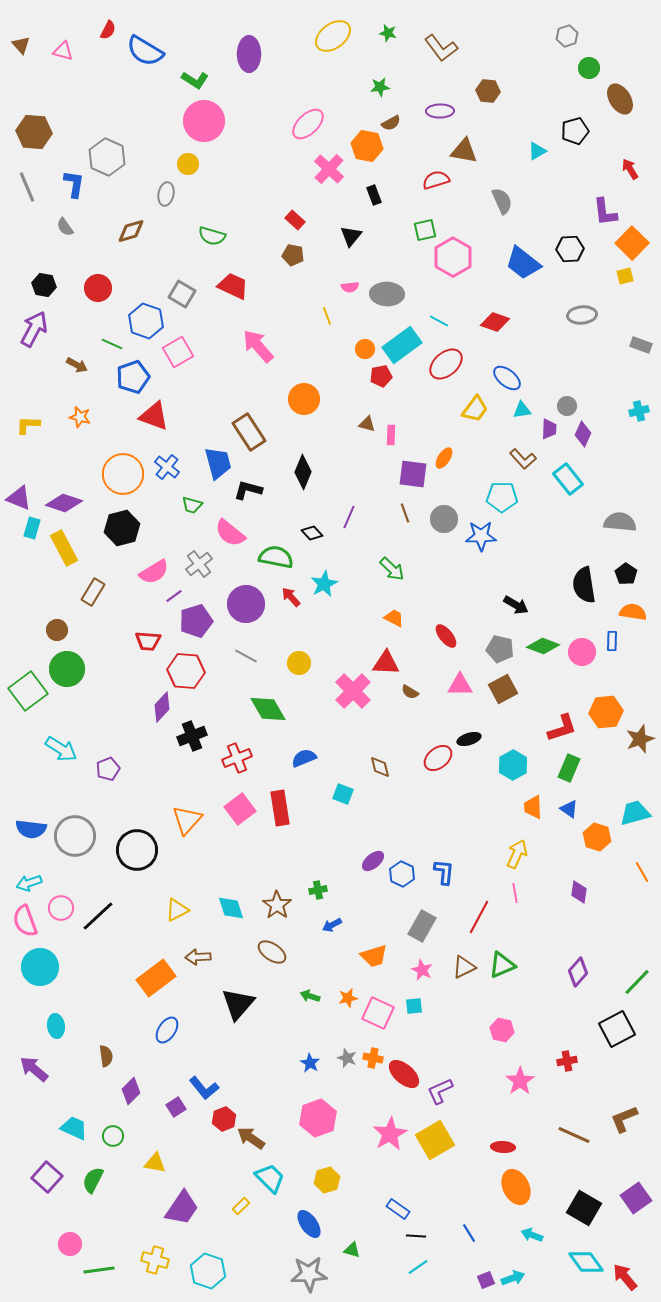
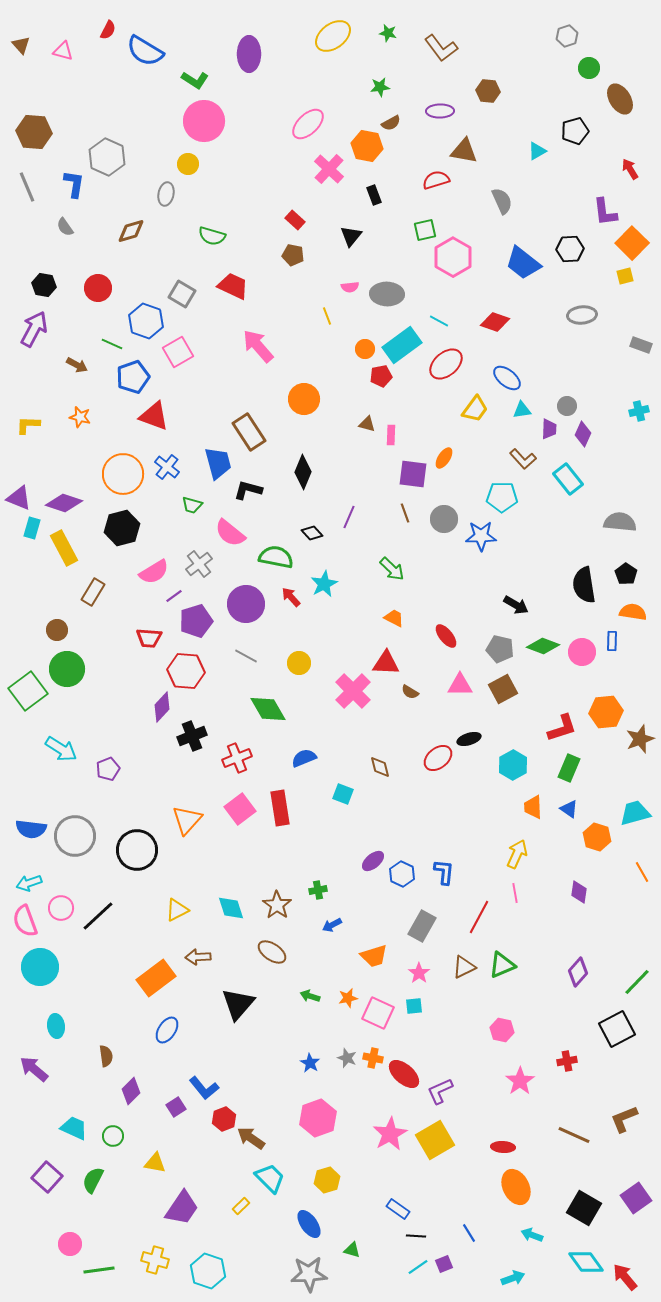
red trapezoid at (148, 641): moved 1 px right, 3 px up
pink star at (422, 970): moved 3 px left, 3 px down; rotated 10 degrees clockwise
purple square at (486, 1280): moved 42 px left, 16 px up
